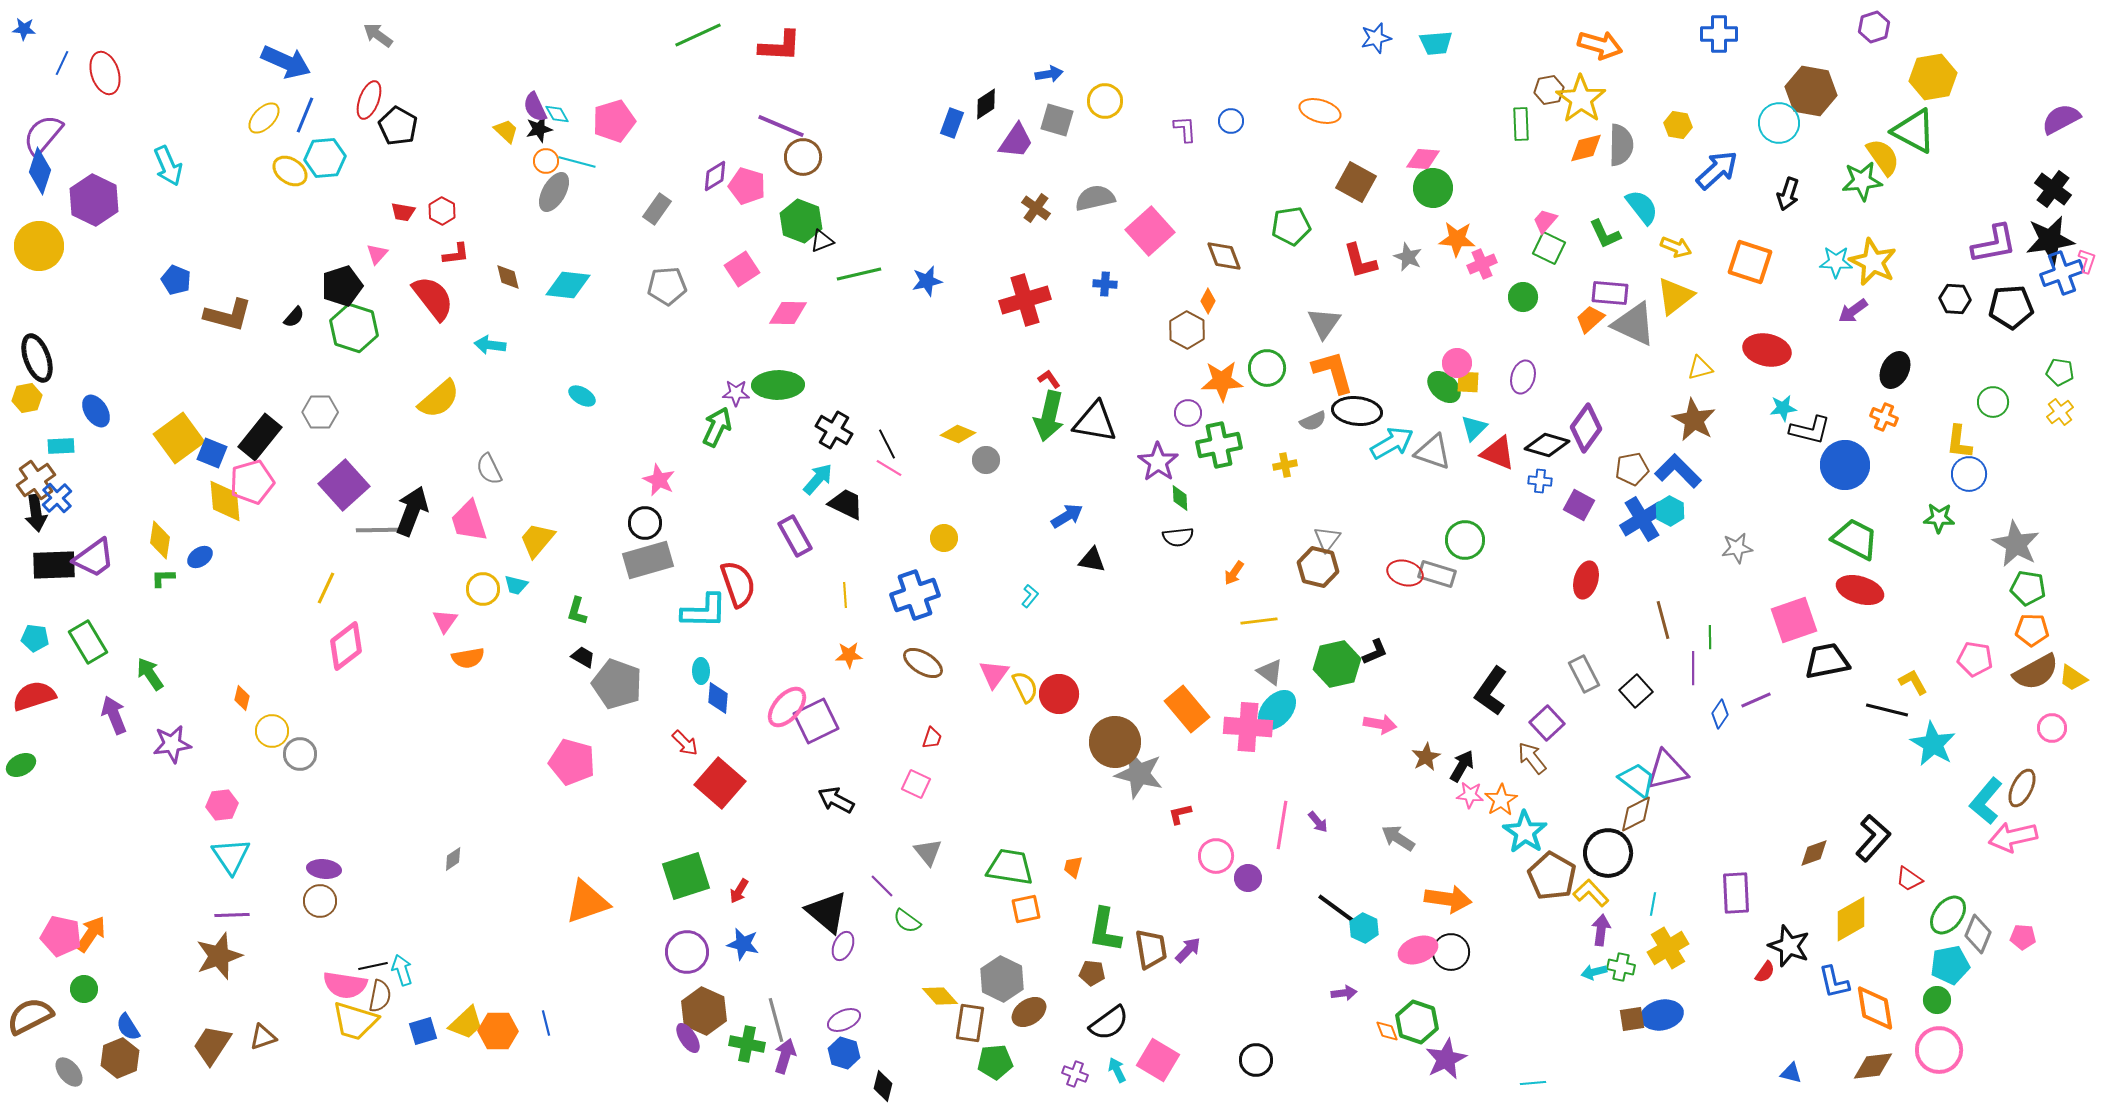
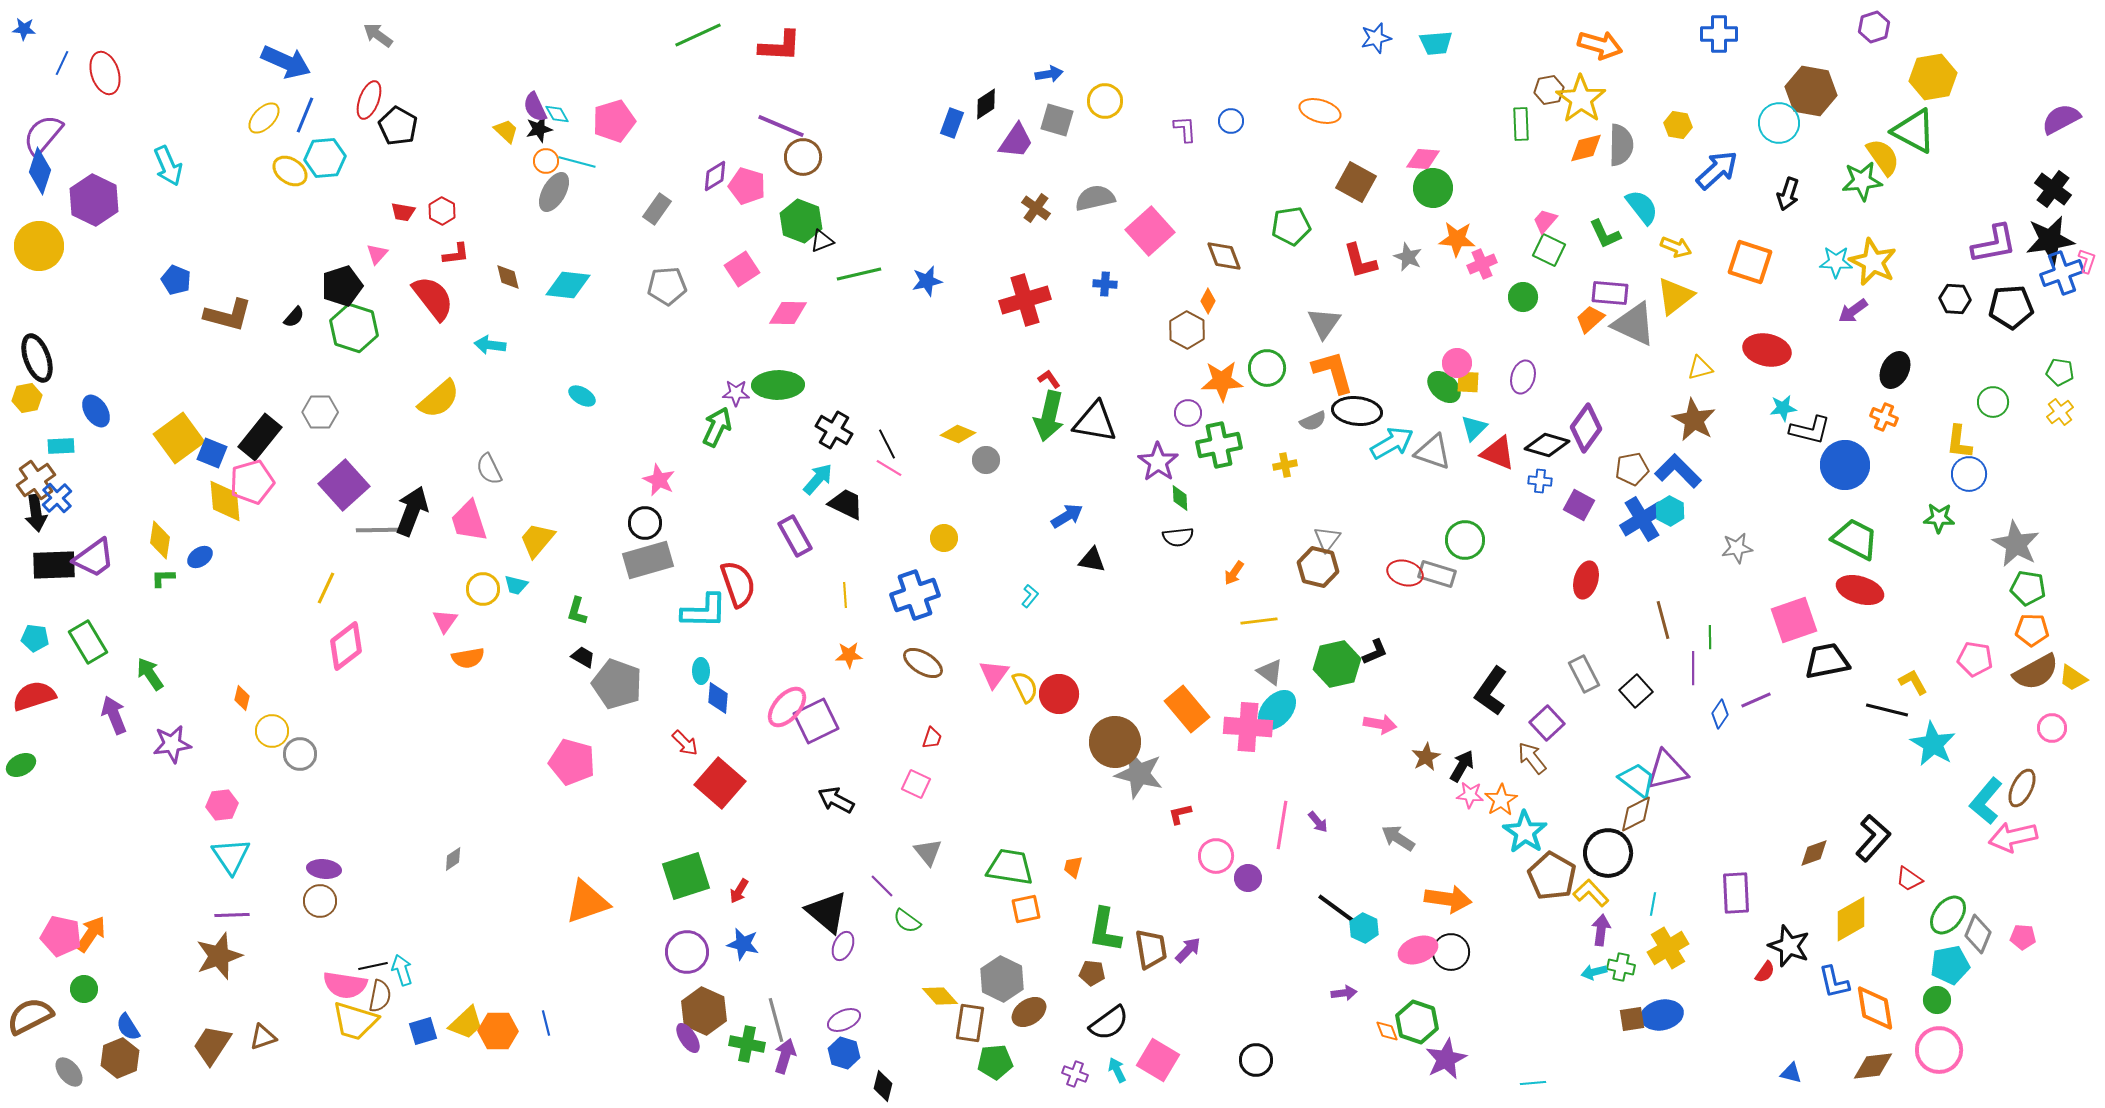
green square at (1549, 248): moved 2 px down
